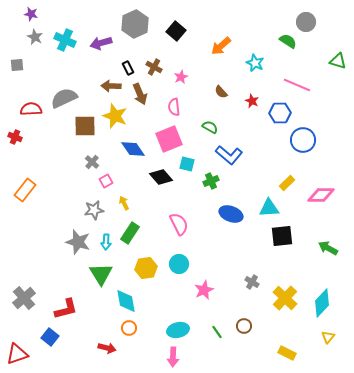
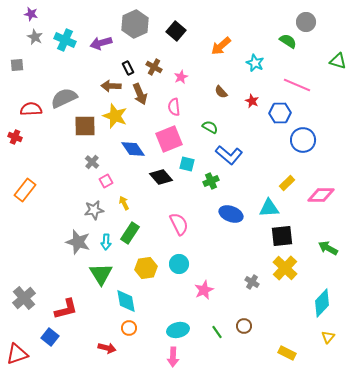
yellow cross at (285, 298): moved 30 px up
